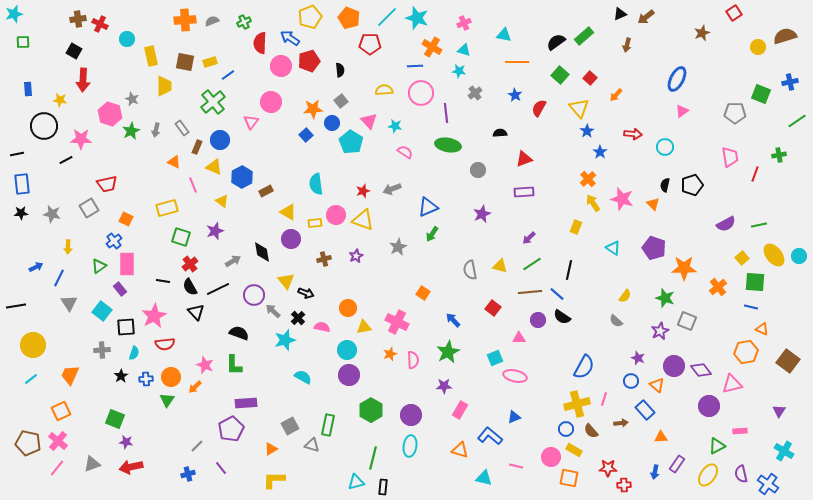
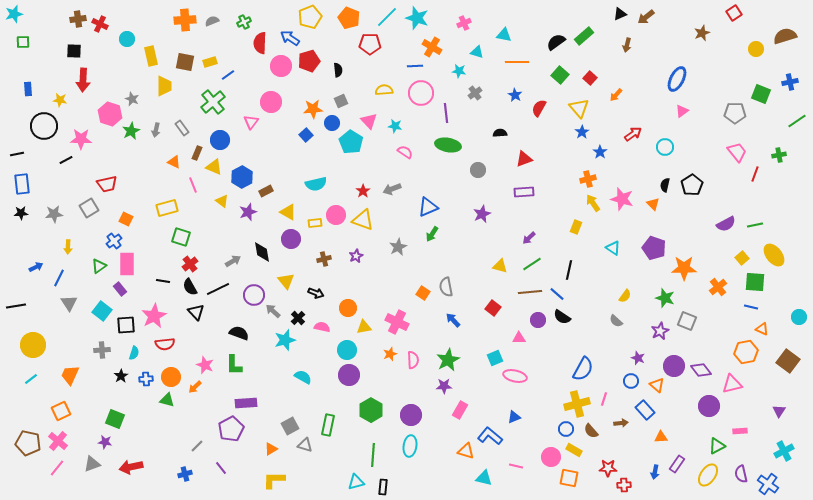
yellow circle at (758, 47): moved 2 px left, 2 px down
cyan triangle at (464, 50): moved 13 px right, 2 px down
black square at (74, 51): rotated 28 degrees counterclockwise
black semicircle at (340, 70): moved 2 px left
gray square at (341, 101): rotated 16 degrees clockwise
blue star at (587, 131): moved 5 px left, 1 px down
red arrow at (633, 134): rotated 42 degrees counterclockwise
brown rectangle at (197, 147): moved 6 px down
pink trapezoid at (730, 157): moved 7 px right, 5 px up; rotated 30 degrees counterclockwise
orange cross at (588, 179): rotated 28 degrees clockwise
cyan semicircle at (316, 184): rotated 95 degrees counterclockwise
black pentagon at (692, 185): rotated 15 degrees counterclockwise
red star at (363, 191): rotated 16 degrees counterclockwise
gray star at (52, 214): moved 2 px right; rotated 18 degrees counterclockwise
green line at (759, 225): moved 4 px left
purple star at (215, 231): moved 33 px right, 19 px up
cyan circle at (799, 256): moved 61 px down
gray semicircle at (470, 270): moved 24 px left, 17 px down
black arrow at (306, 293): moved 10 px right
black square at (126, 327): moved 2 px up
green star at (448, 352): moved 8 px down
blue semicircle at (584, 367): moved 1 px left, 2 px down
green triangle at (167, 400): rotated 49 degrees counterclockwise
purple star at (126, 442): moved 21 px left
gray triangle at (312, 445): moved 7 px left
orange triangle at (460, 450): moved 6 px right, 1 px down
cyan cross at (784, 451): rotated 30 degrees clockwise
green line at (373, 458): moved 3 px up; rotated 10 degrees counterclockwise
blue cross at (188, 474): moved 3 px left
